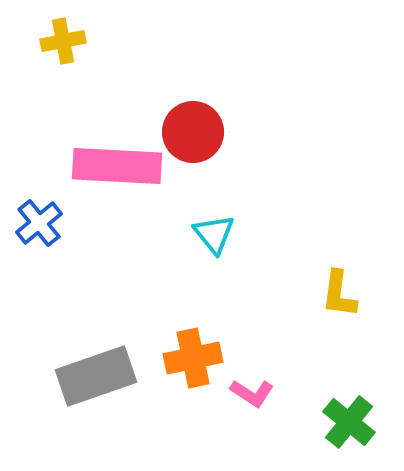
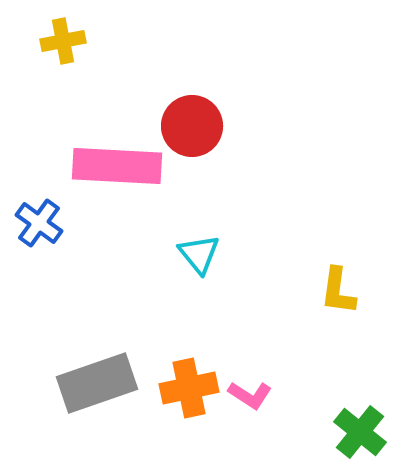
red circle: moved 1 px left, 6 px up
blue cross: rotated 15 degrees counterclockwise
cyan triangle: moved 15 px left, 20 px down
yellow L-shape: moved 1 px left, 3 px up
orange cross: moved 4 px left, 30 px down
gray rectangle: moved 1 px right, 7 px down
pink L-shape: moved 2 px left, 2 px down
green cross: moved 11 px right, 10 px down
